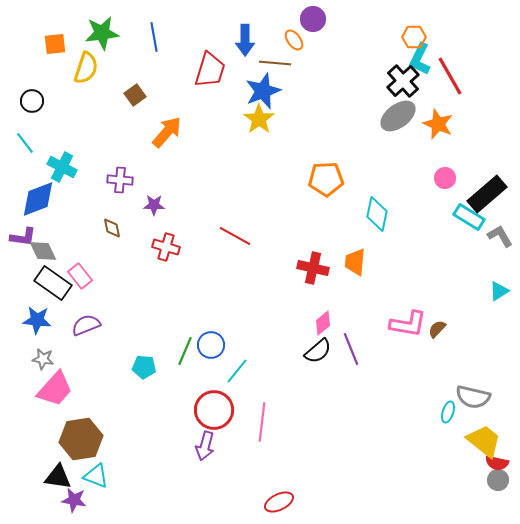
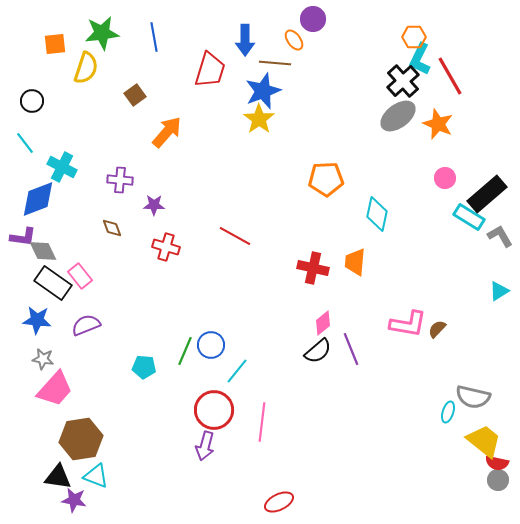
brown diamond at (112, 228): rotated 10 degrees counterclockwise
